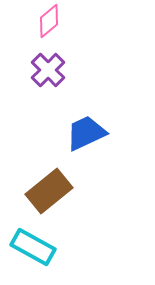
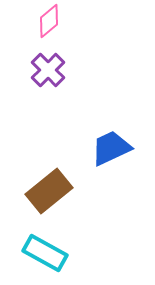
blue trapezoid: moved 25 px right, 15 px down
cyan rectangle: moved 12 px right, 6 px down
